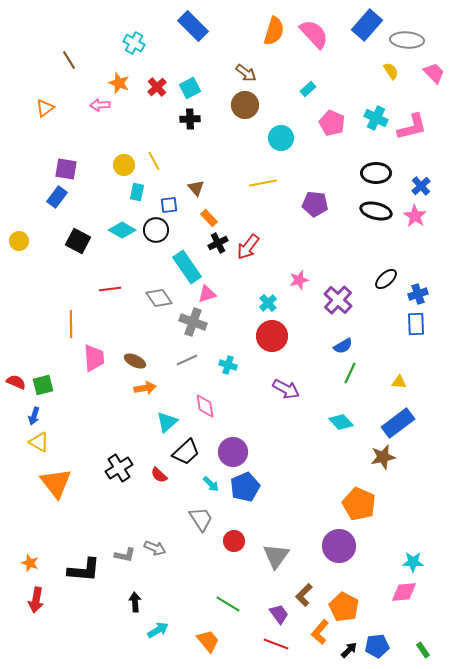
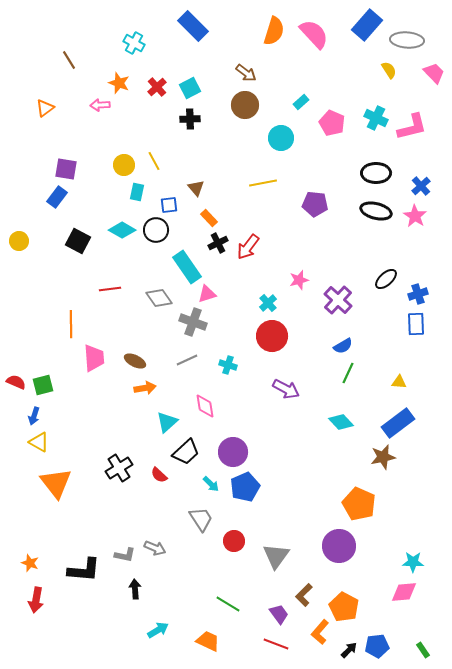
yellow semicircle at (391, 71): moved 2 px left, 1 px up
cyan rectangle at (308, 89): moved 7 px left, 13 px down
green line at (350, 373): moved 2 px left
black arrow at (135, 602): moved 13 px up
orange trapezoid at (208, 641): rotated 25 degrees counterclockwise
